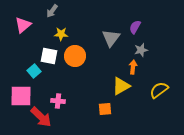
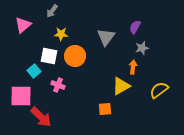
gray triangle: moved 5 px left, 1 px up
gray star: moved 1 px right, 2 px up
pink cross: moved 16 px up; rotated 16 degrees clockwise
